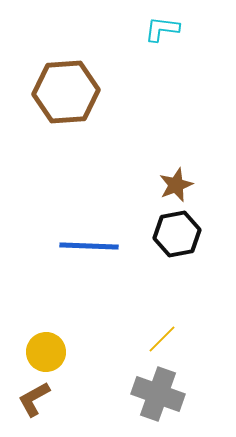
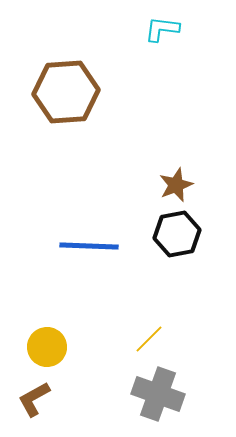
yellow line: moved 13 px left
yellow circle: moved 1 px right, 5 px up
